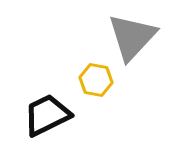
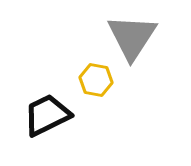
gray triangle: rotated 10 degrees counterclockwise
